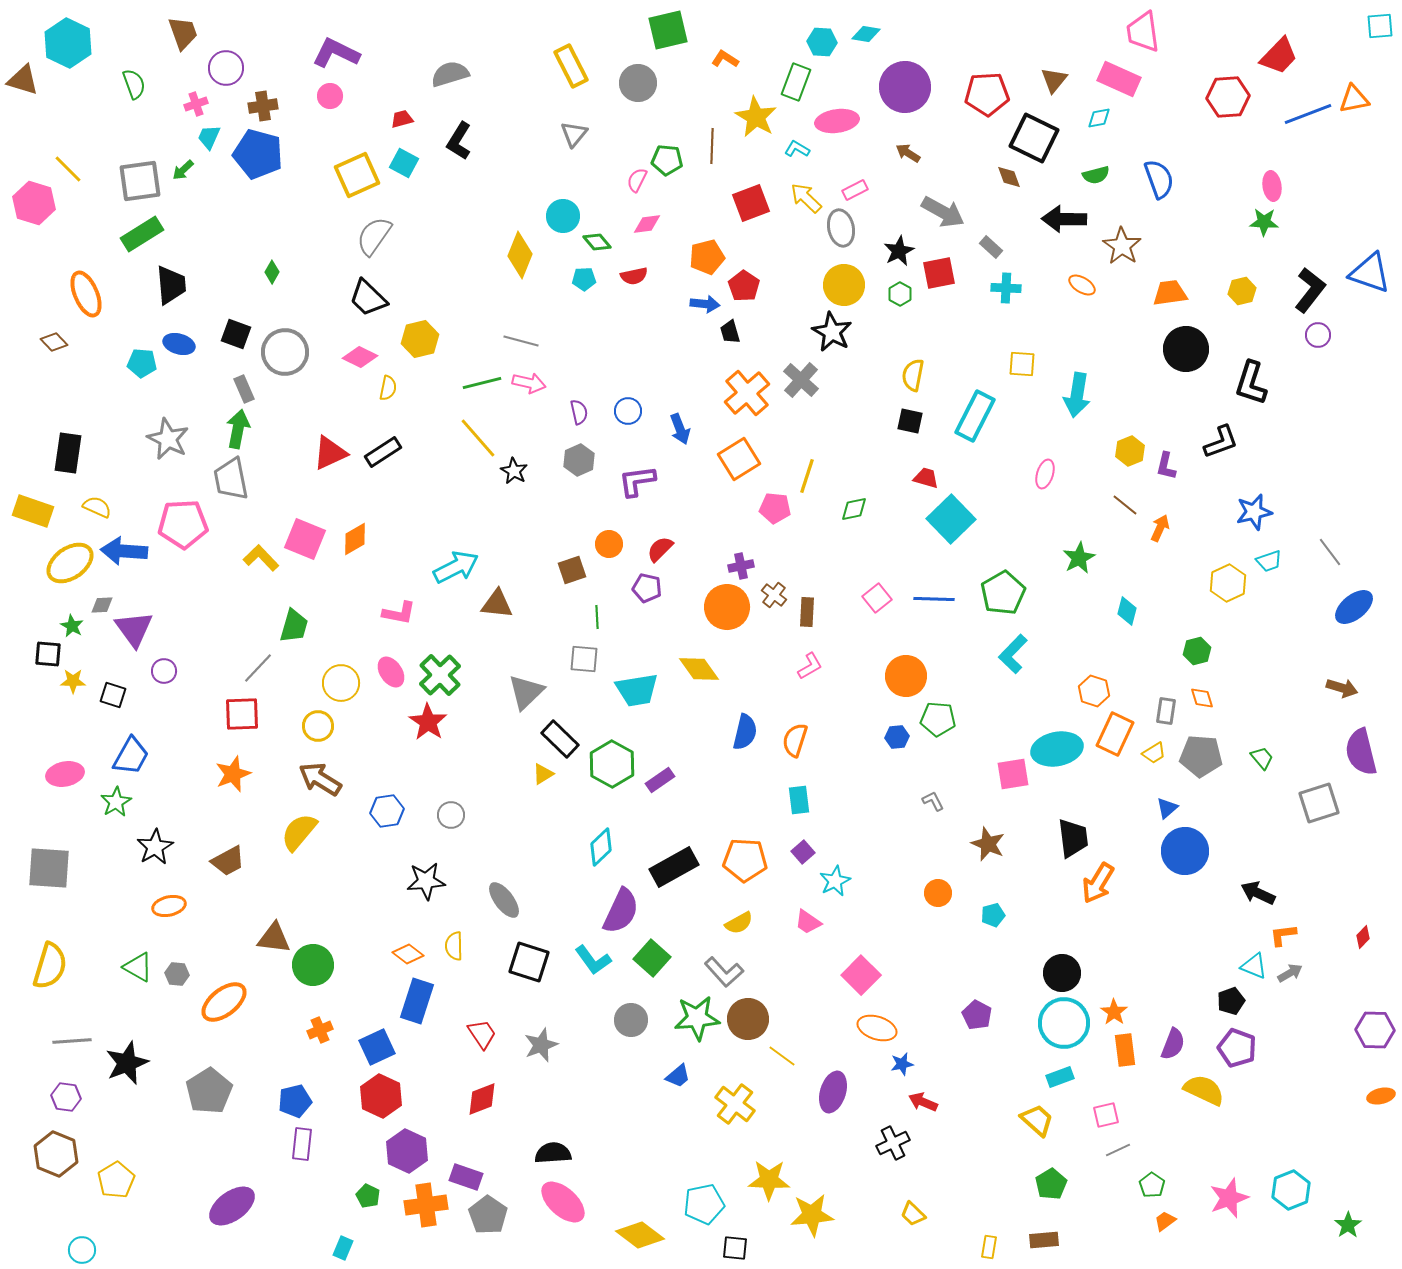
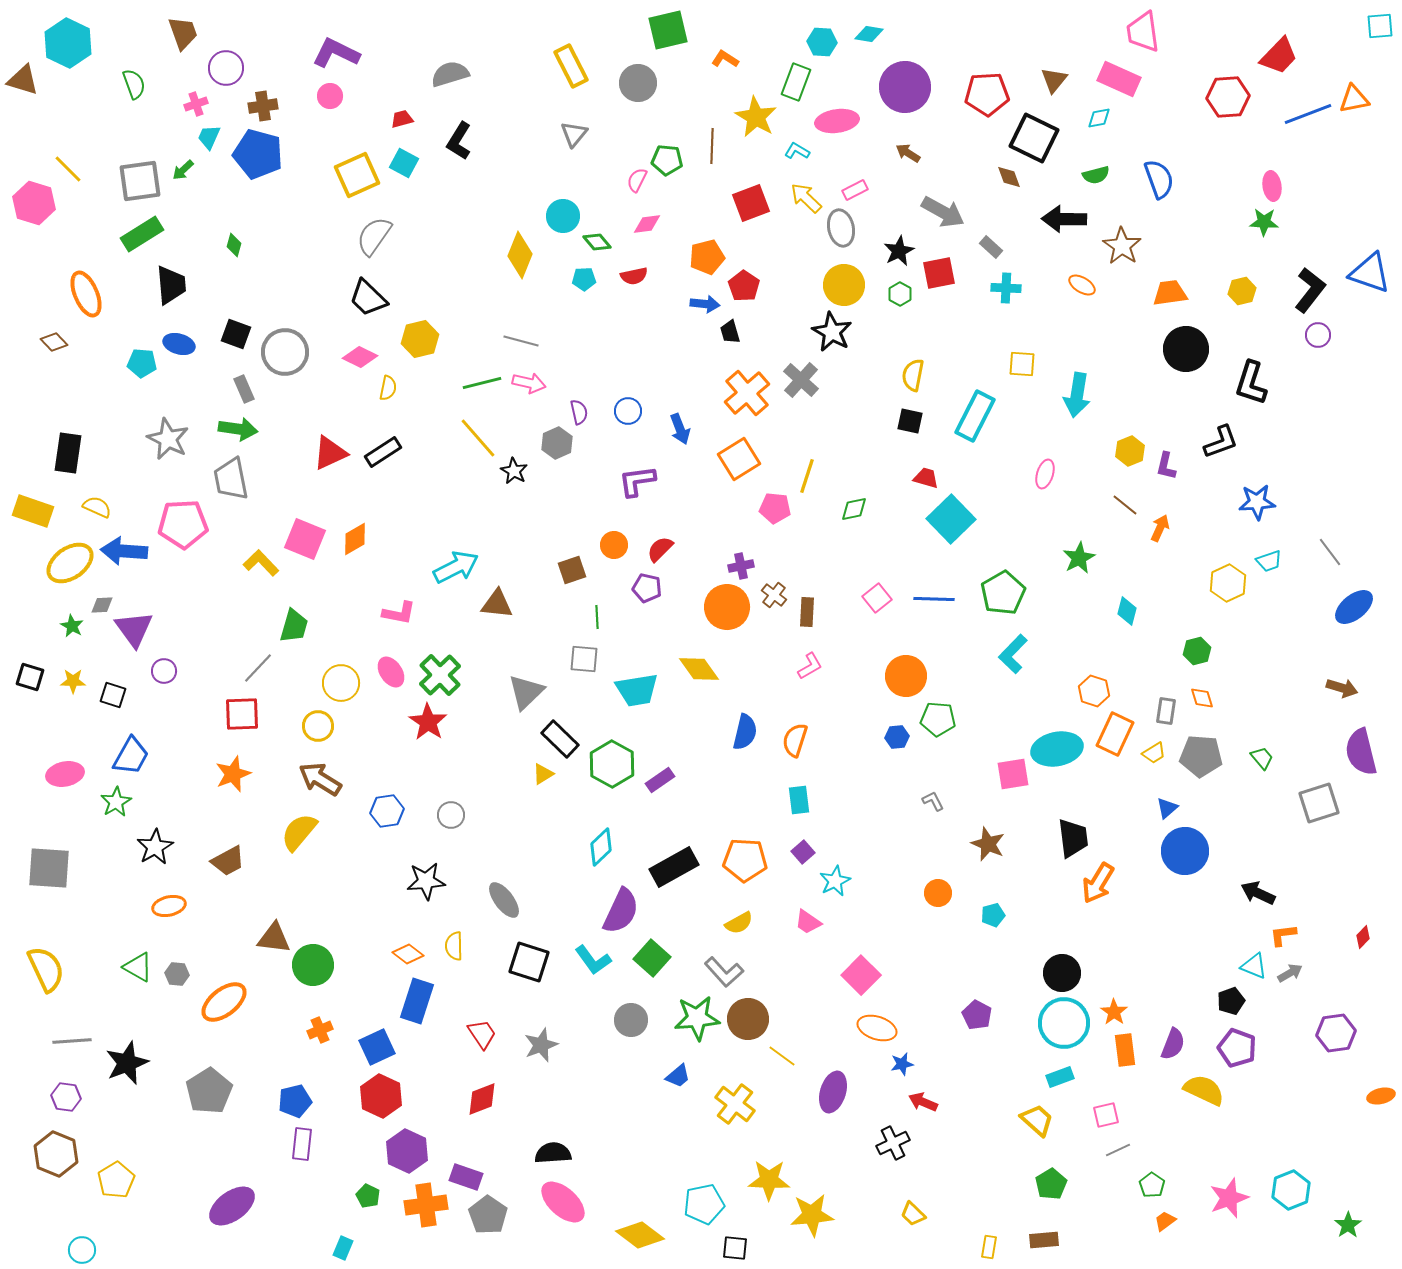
cyan diamond at (866, 34): moved 3 px right
cyan L-shape at (797, 149): moved 2 px down
green diamond at (272, 272): moved 38 px left, 27 px up; rotated 15 degrees counterclockwise
green arrow at (238, 429): rotated 87 degrees clockwise
gray hexagon at (579, 460): moved 22 px left, 17 px up
blue star at (1254, 512): moved 3 px right, 10 px up; rotated 9 degrees clockwise
orange circle at (609, 544): moved 5 px right, 1 px down
yellow L-shape at (261, 558): moved 5 px down
black square at (48, 654): moved 18 px left, 23 px down; rotated 12 degrees clockwise
yellow semicircle at (50, 966): moved 4 px left, 3 px down; rotated 42 degrees counterclockwise
purple hexagon at (1375, 1030): moved 39 px left, 3 px down; rotated 9 degrees counterclockwise
